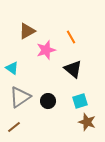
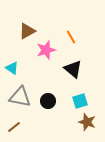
gray triangle: rotated 45 degrees clockwise
